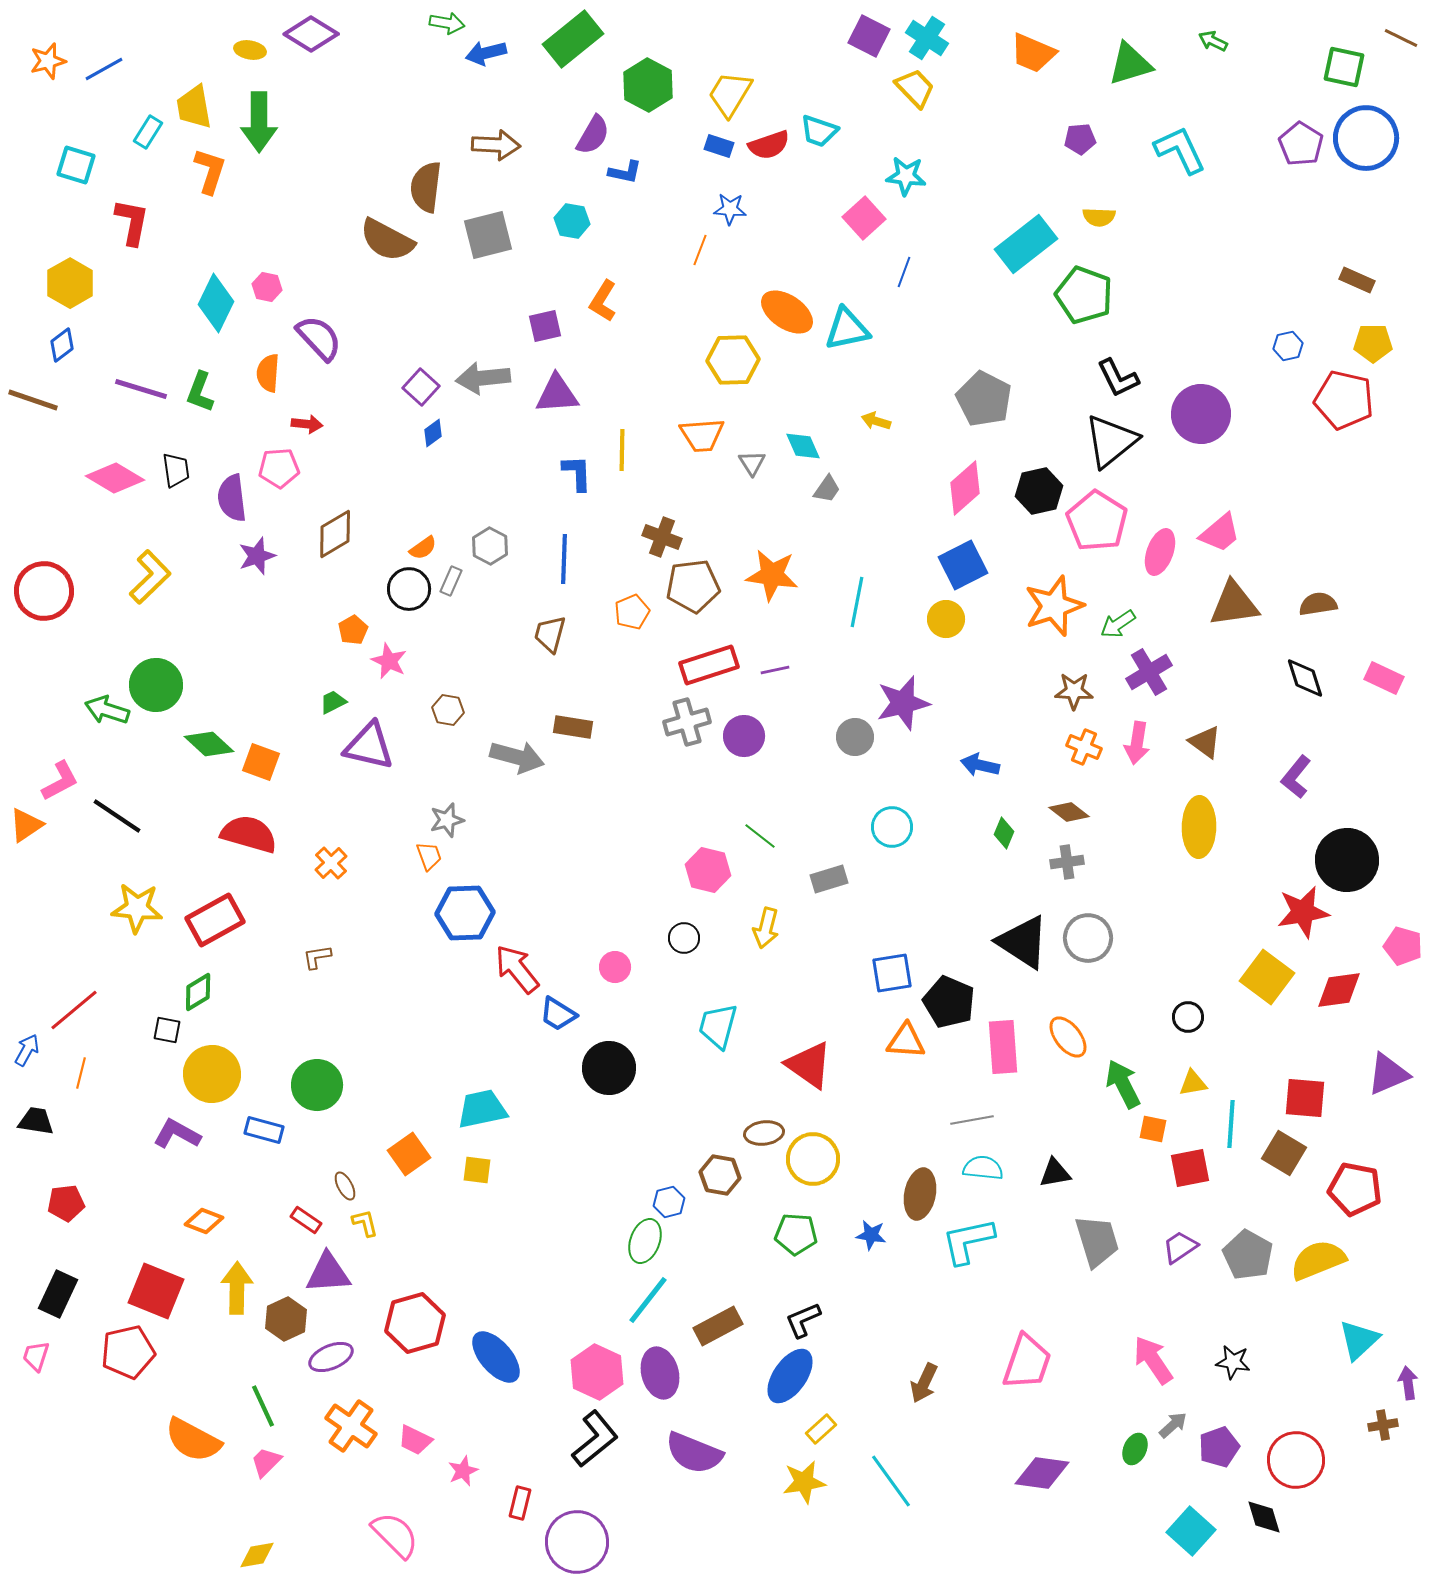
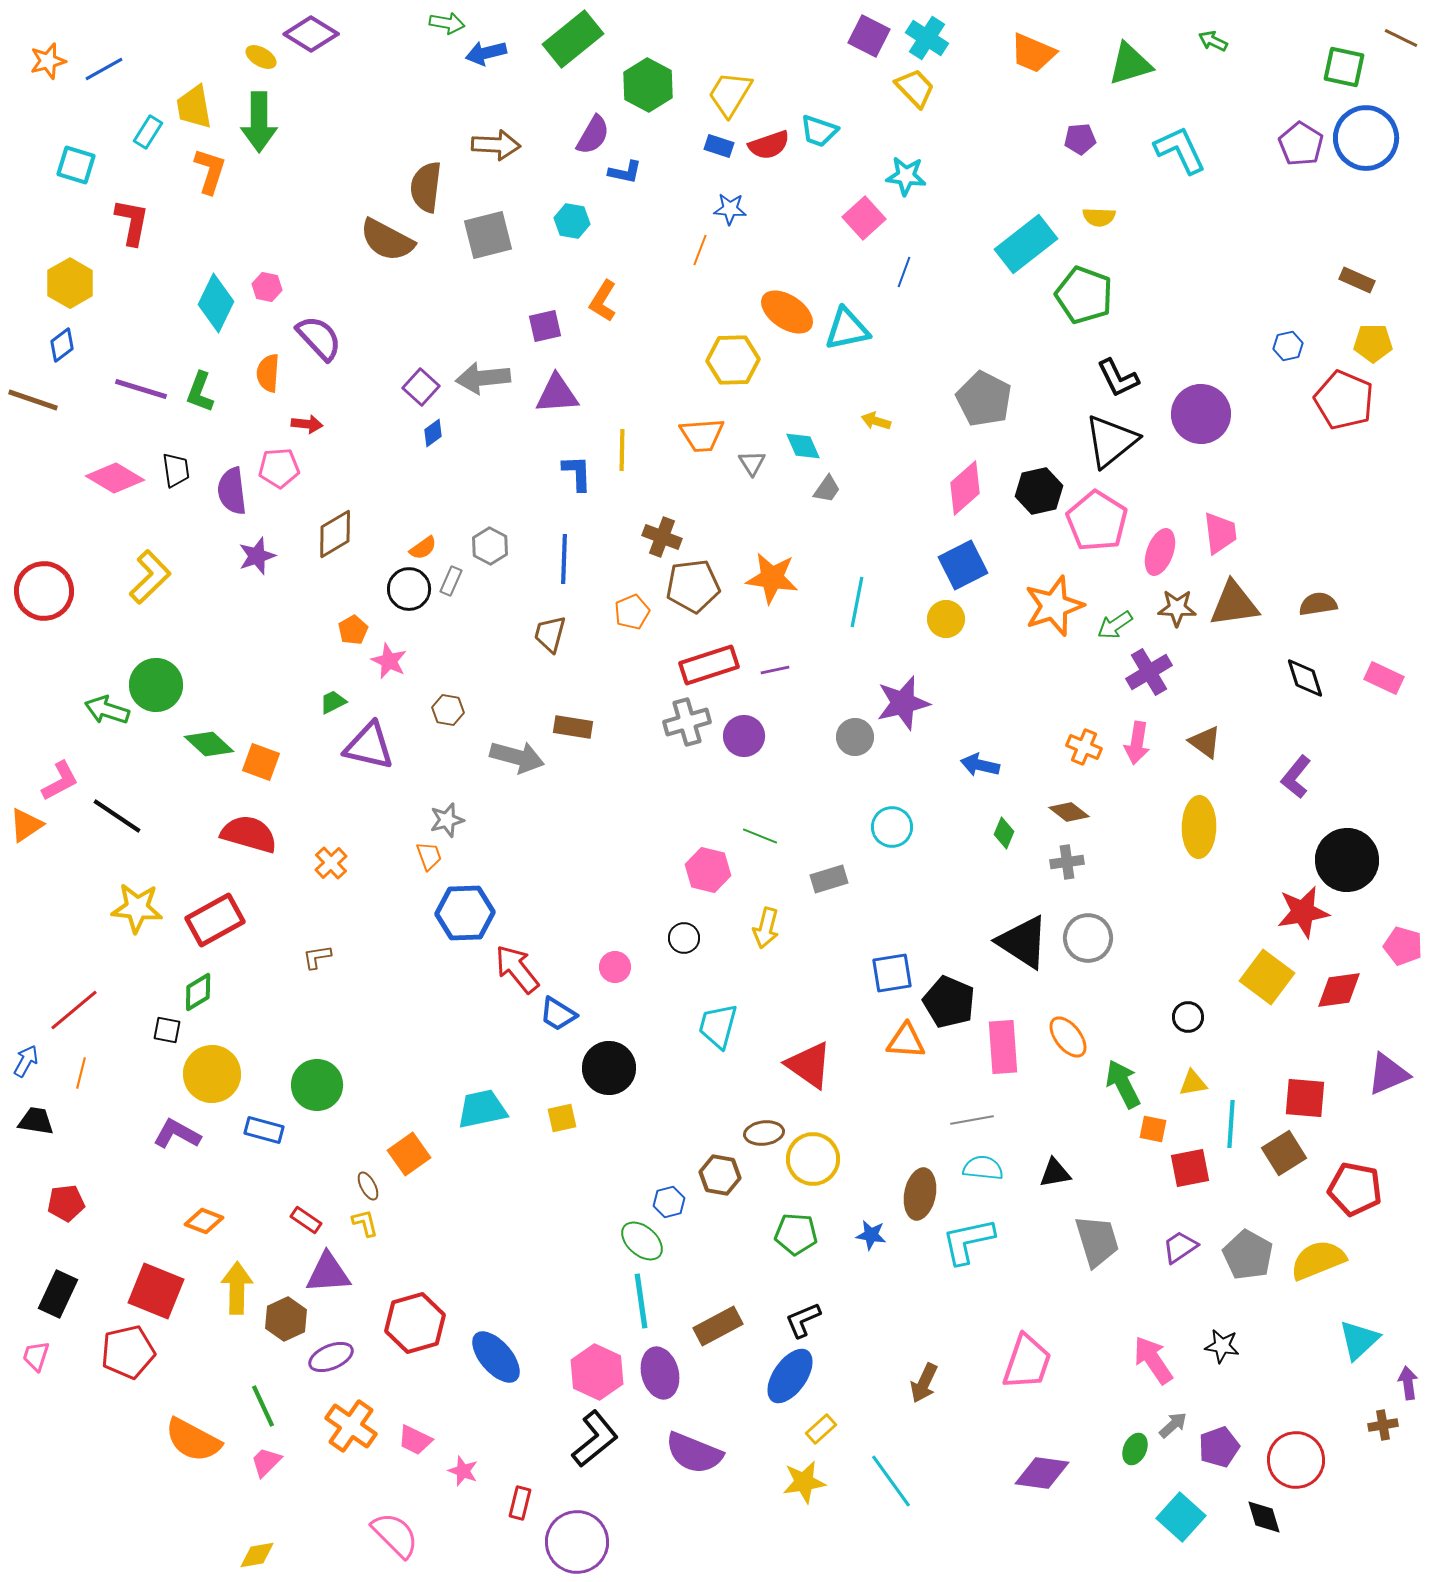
yellow ellipse at (250, 50): moved 11 px right, 7 px down; rotated 20 degrees clockwise
red pentagon at (1344, 400): rotated 10 degrees clockwise
purple semicircle at (232, 498): moved 7 px up
pink trapezoid at (1220, 533): rotated 57 degrees counterclockwise
orange star at (772, 575): moved 3 px down
green arrow at (1118, 624): moved 3 px left, 1 px down
brown star at (1074, 691): moved 103 px right, 83 px up
green line at (760, 836): rotated 16 degrees counterclockwise
blue arrow at (27, 1050): moved 1 px left, 11 px down
brown square at (1284, 1153): rotated 27 degrees clockwise
yellow square at (477, 1170): moved 85 px right, 52 px up; rotated 20 degrees counterclockwise
brown ellipse at (345, 1186): moved 23 px right
green ellipse at (645, 1241): moved 3 px left; rotated 69 degrees counterclockwise
cyan line at (648, 1300): moved 7 px left, 1 px down; rotated 46 degrees counterclockwise
black star at (1233, 1362): moved 11 px left, 16 px up
pink star at (463, 1471): rotated 28 degrees counterclockwise
cyan square at (1191, 1531): moved 10 px left, 14 px up
